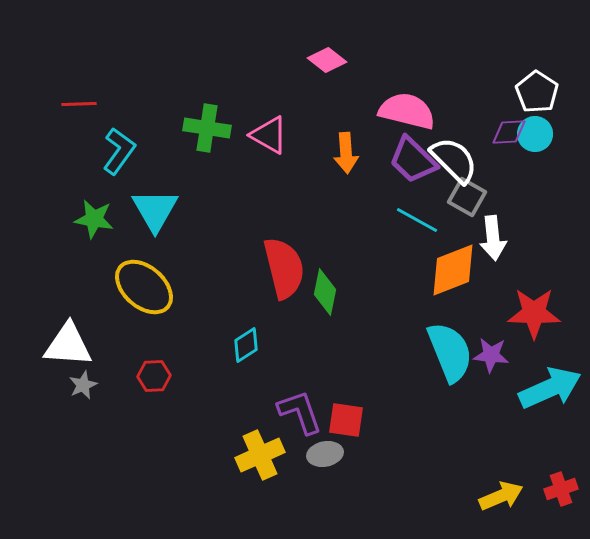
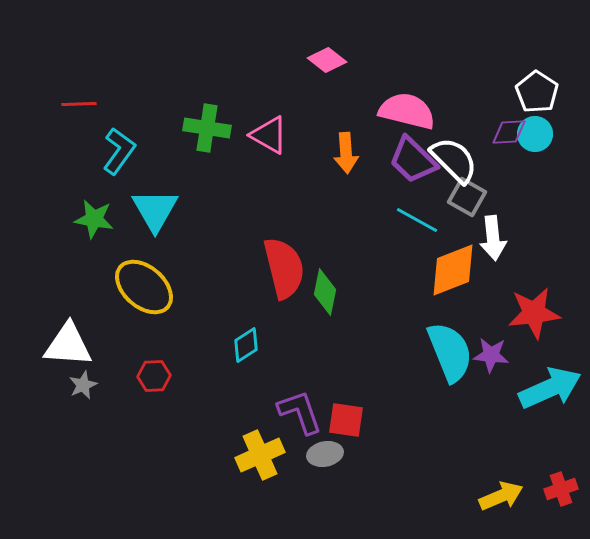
red star: rotated 8 degrees counterclockwise
